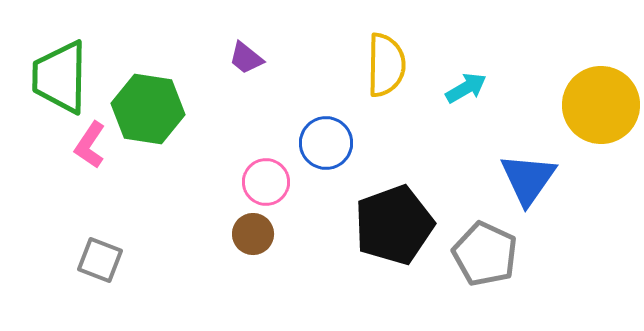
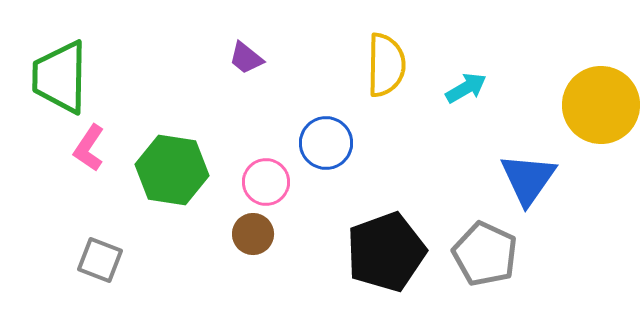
green hexagon: moved 24 px right, 61 px down
pink L-shape: moved 1 px left, 3 px down
black pentagon: moved 8 px left, 27 px down
